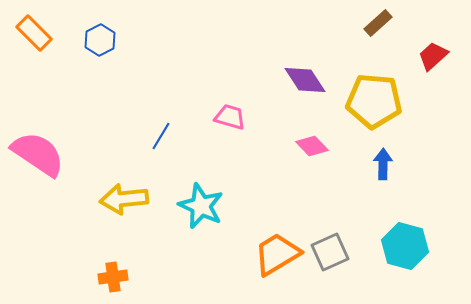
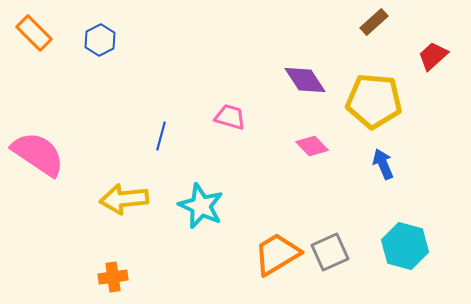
brown rectangle: moved 4 px left, 1 px up
blue line: rotated 16 degrees counterclockwise
blue arrow: rotated 24 degrees counterclockwise
